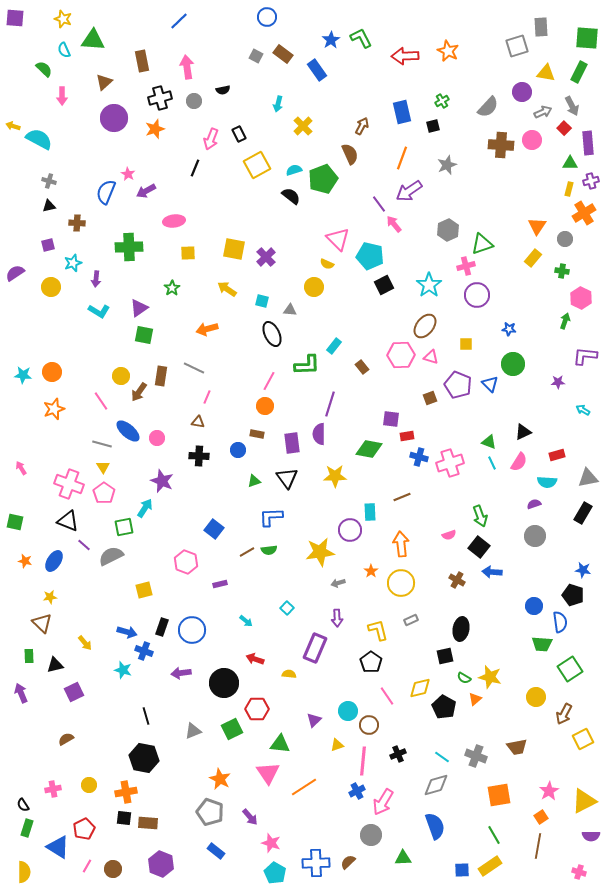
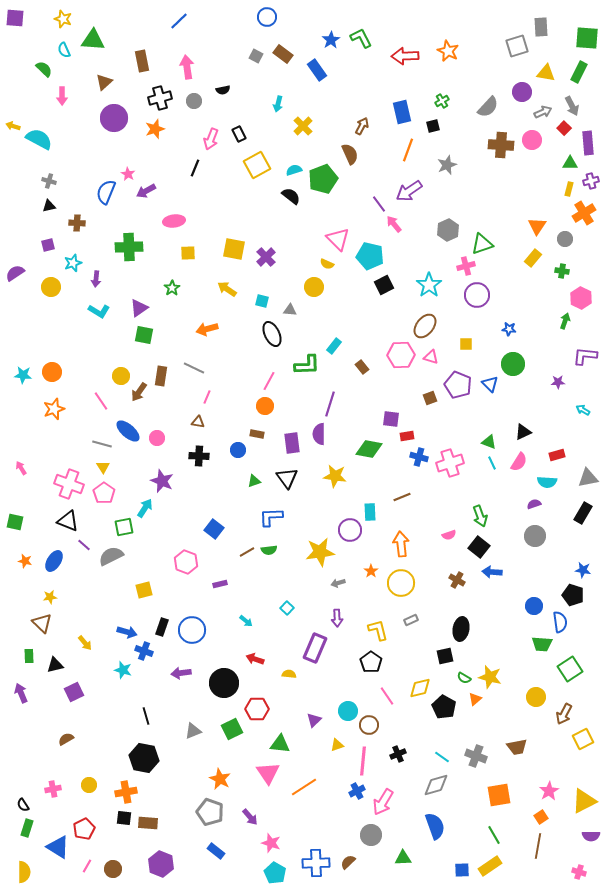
orange line at (402, 158): moved 6 px right, 8 px up
yellow star at (335, 476): rotated 10 degrees clockwise
